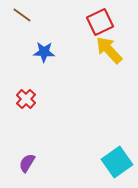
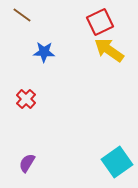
yellow arrow: rotated 12 degrees counterclockwise
